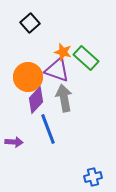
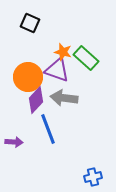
black square: rotated 24 degrees counterclockwise
gray arrow: rotated 72 degrees counterclockwise
